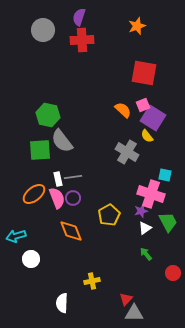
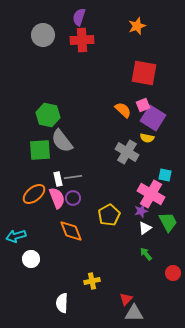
gray circle: moved 5 px down
yellow semicircle: moved 2 px down; rotated 40 degrees counterclockwise
pink cross: rotated 12 degrees clockwise
